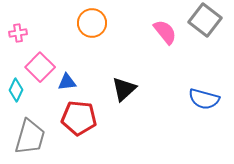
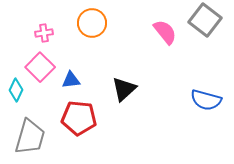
pink cross: moved 26 px right
blue triangle: moved 4 px right, 2 px up
blue semicircle: moved 2 px right, 1 px down
